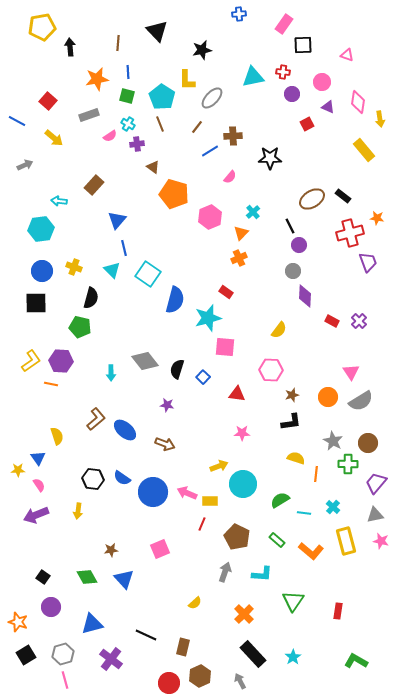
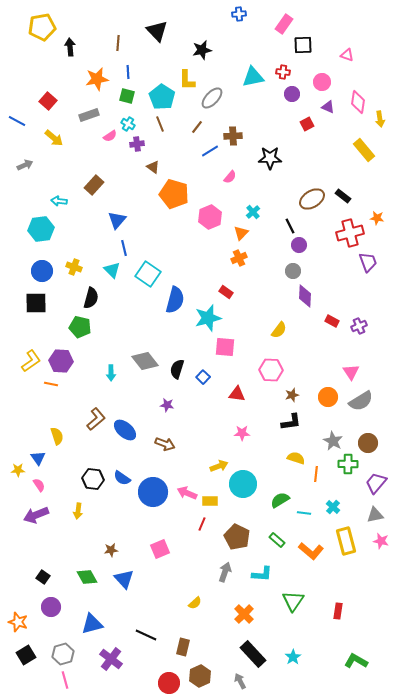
purple cross at (359, 321): moved 5 px down; rotated 21 degrees clockwise
